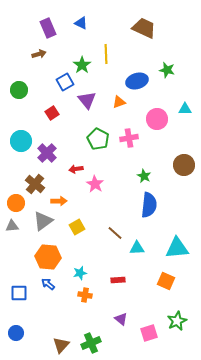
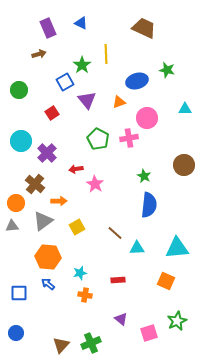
pink circle at (157, 119): moved 10 px left, 1 px up
